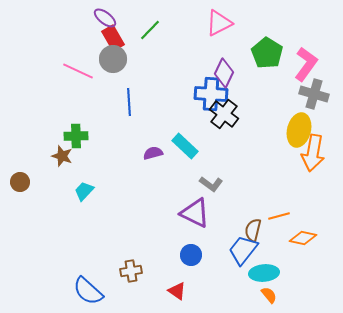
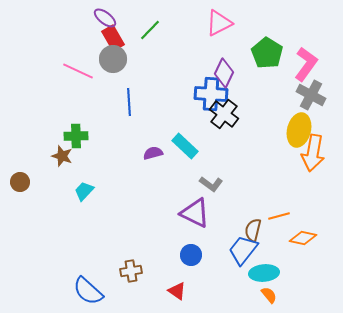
gray cross: moved 3 px left, 1 px down; rotated 12 degrees clockwise
